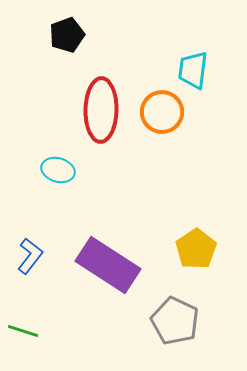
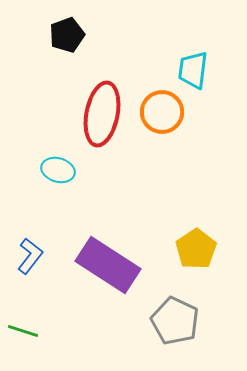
red ellipse: moved 1 px right, 4 px down; rotated 10 degrees clockwise
